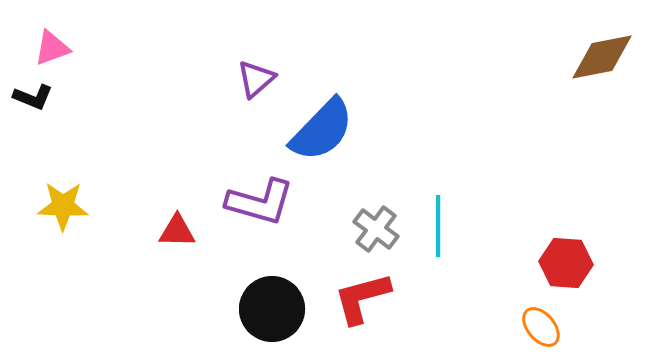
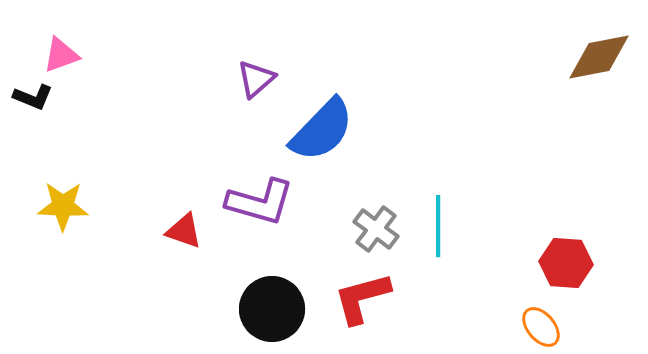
pink triangle: moved 9 px right, 7 px down
brown diamond: moved 3 px left
red triangle: moved 7 px right; rotated 18 degrees clockwise
